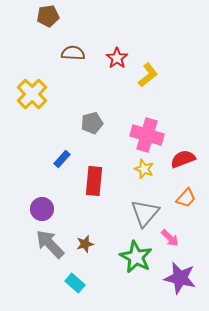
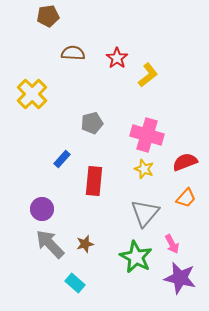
red semicircle: moved 2 px right, 3 px down
pink arrow: moved 2 px right, 6 px down; rotated 18 degrees clockwise
